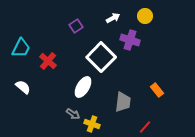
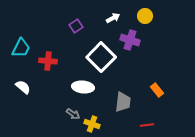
red cross: rotated 36 degrees counterclockwise
white ellipse: rotated 65 degrees clockwise
red line: moved 2 px right, 2 px up; rotated 40 degrees clockwise
